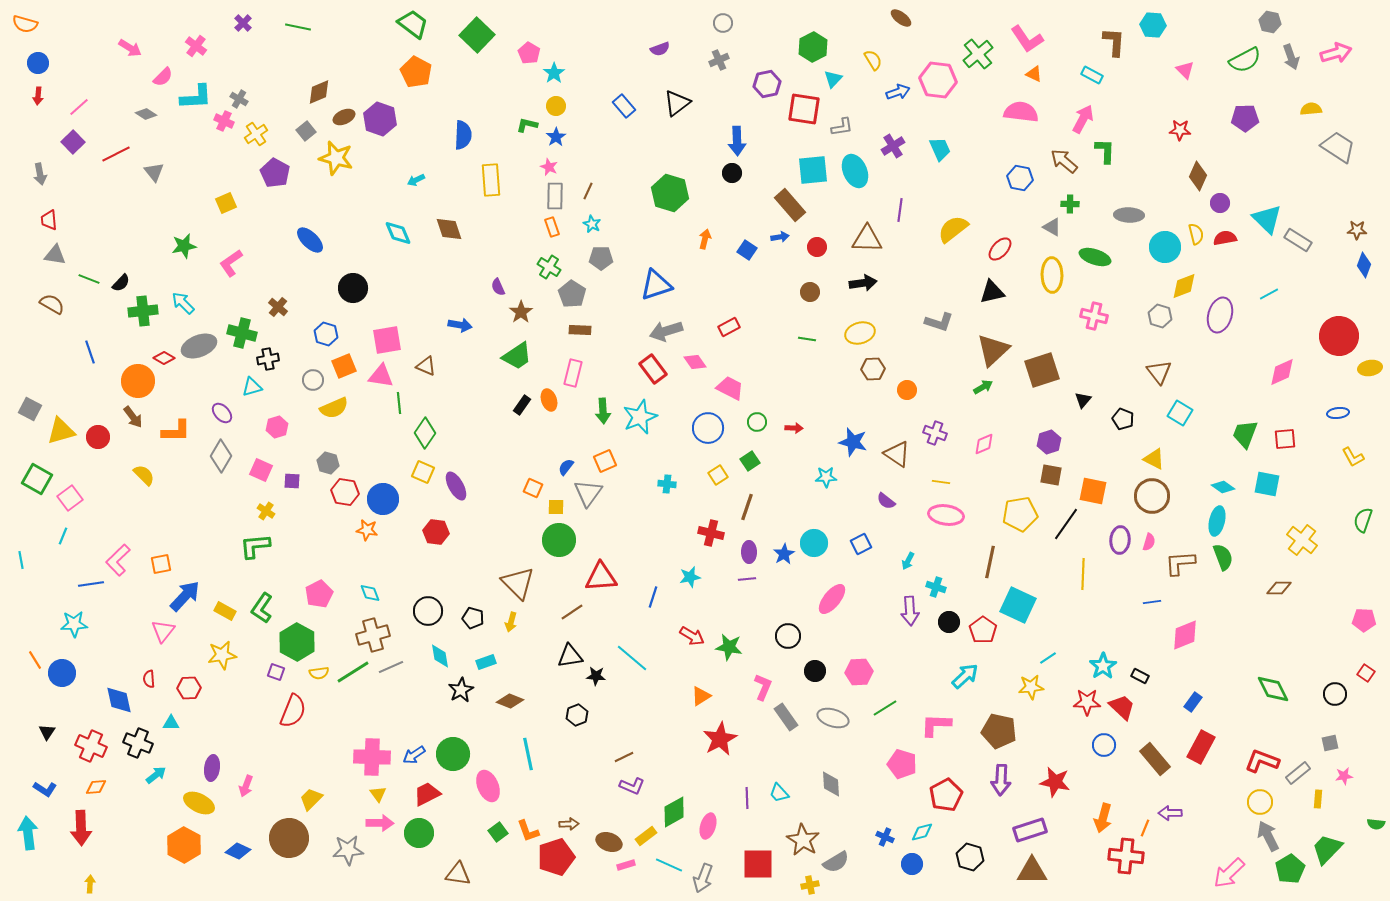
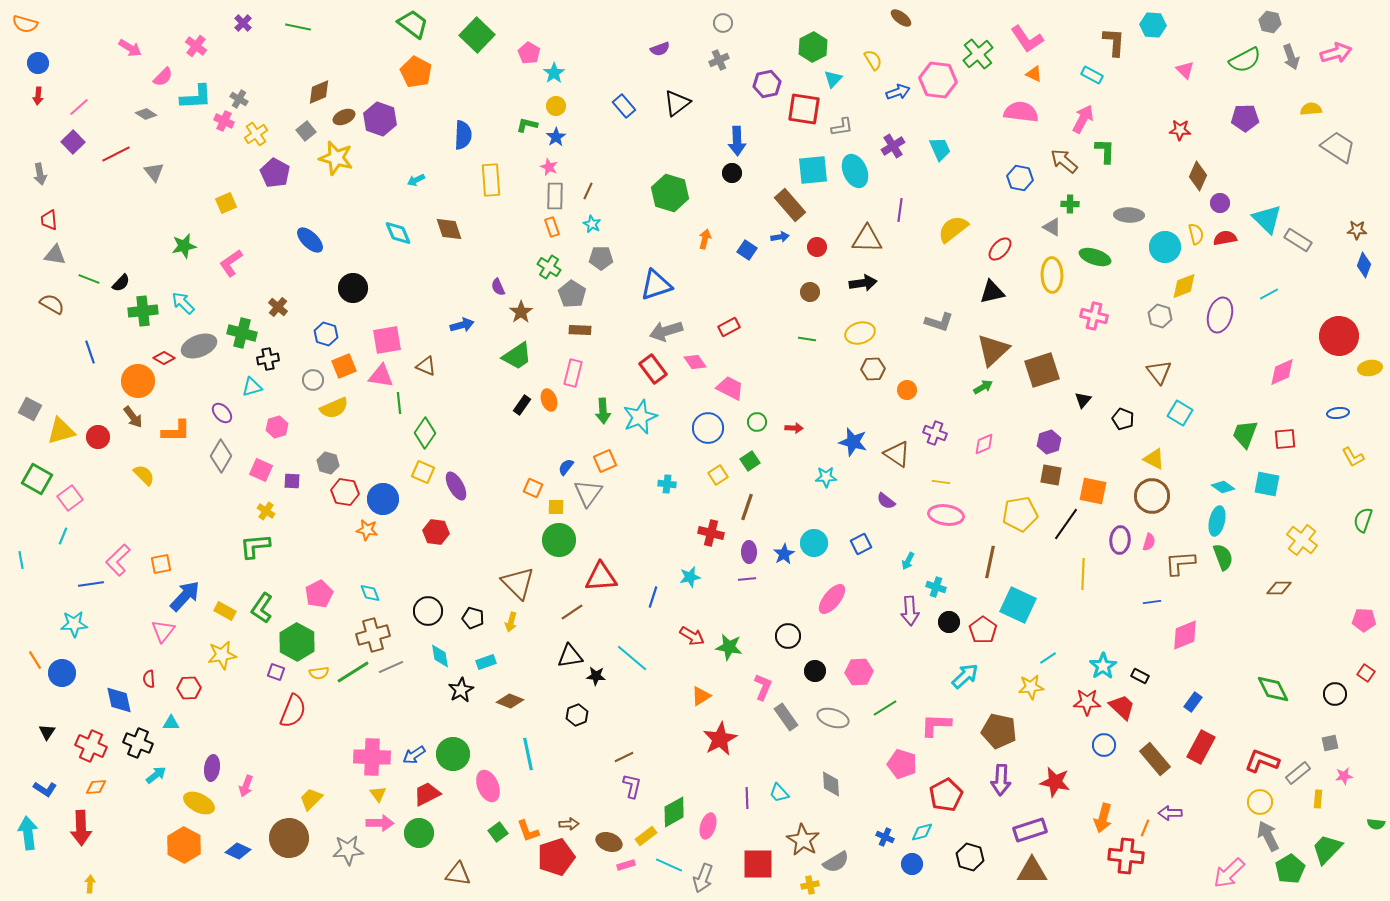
blue arrow at (460, 325): moved 2 px right; rotated 25 degrees counterclockwise
purple L-shape at (632, 786): rotated 100 degrees counterclockwise
